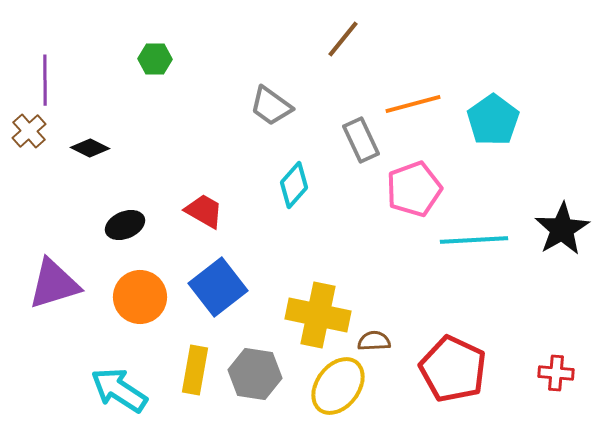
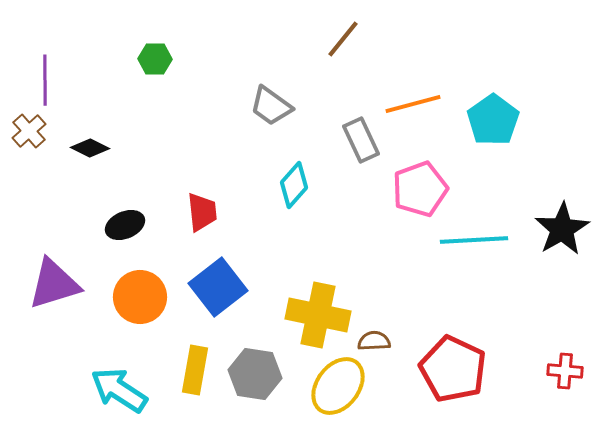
pink pentagon: moved 6 px right
red trapezoid: moved 2 px left, 1 px down; rotated 54 degrees clockwise
red cross: moved 9 px right, 2 px up
